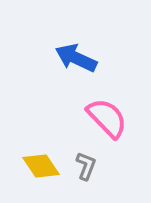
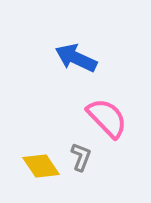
gray L-shape: moved 5 px left, 9 px up
